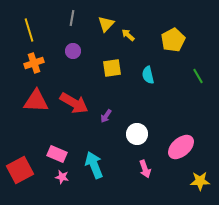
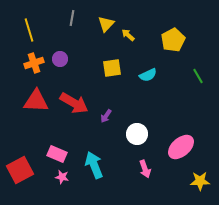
purple circle: moved 13 px left, 8 px down
cyan semicircle: rotated 102 degrees counterclockwise
